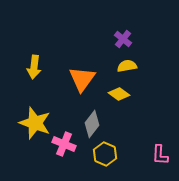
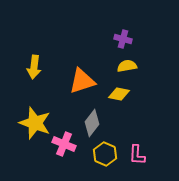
purple cross: rotated 24 degrees counterclockwise
orange triangle: moved 2 px down; rotated 36 degrees clockwise
yellow diamond: rotated 25 degrees counterclockwise
gray diamond: moved 1 px up
pink L-shape: moved 23 px left
